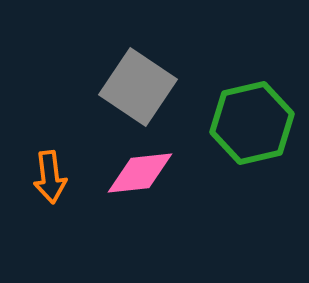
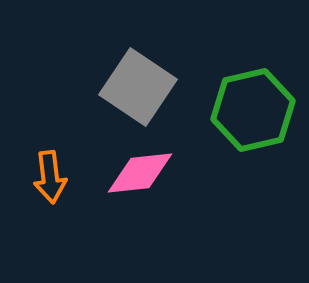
green hexagon: moved 1 px right, 13 px up
